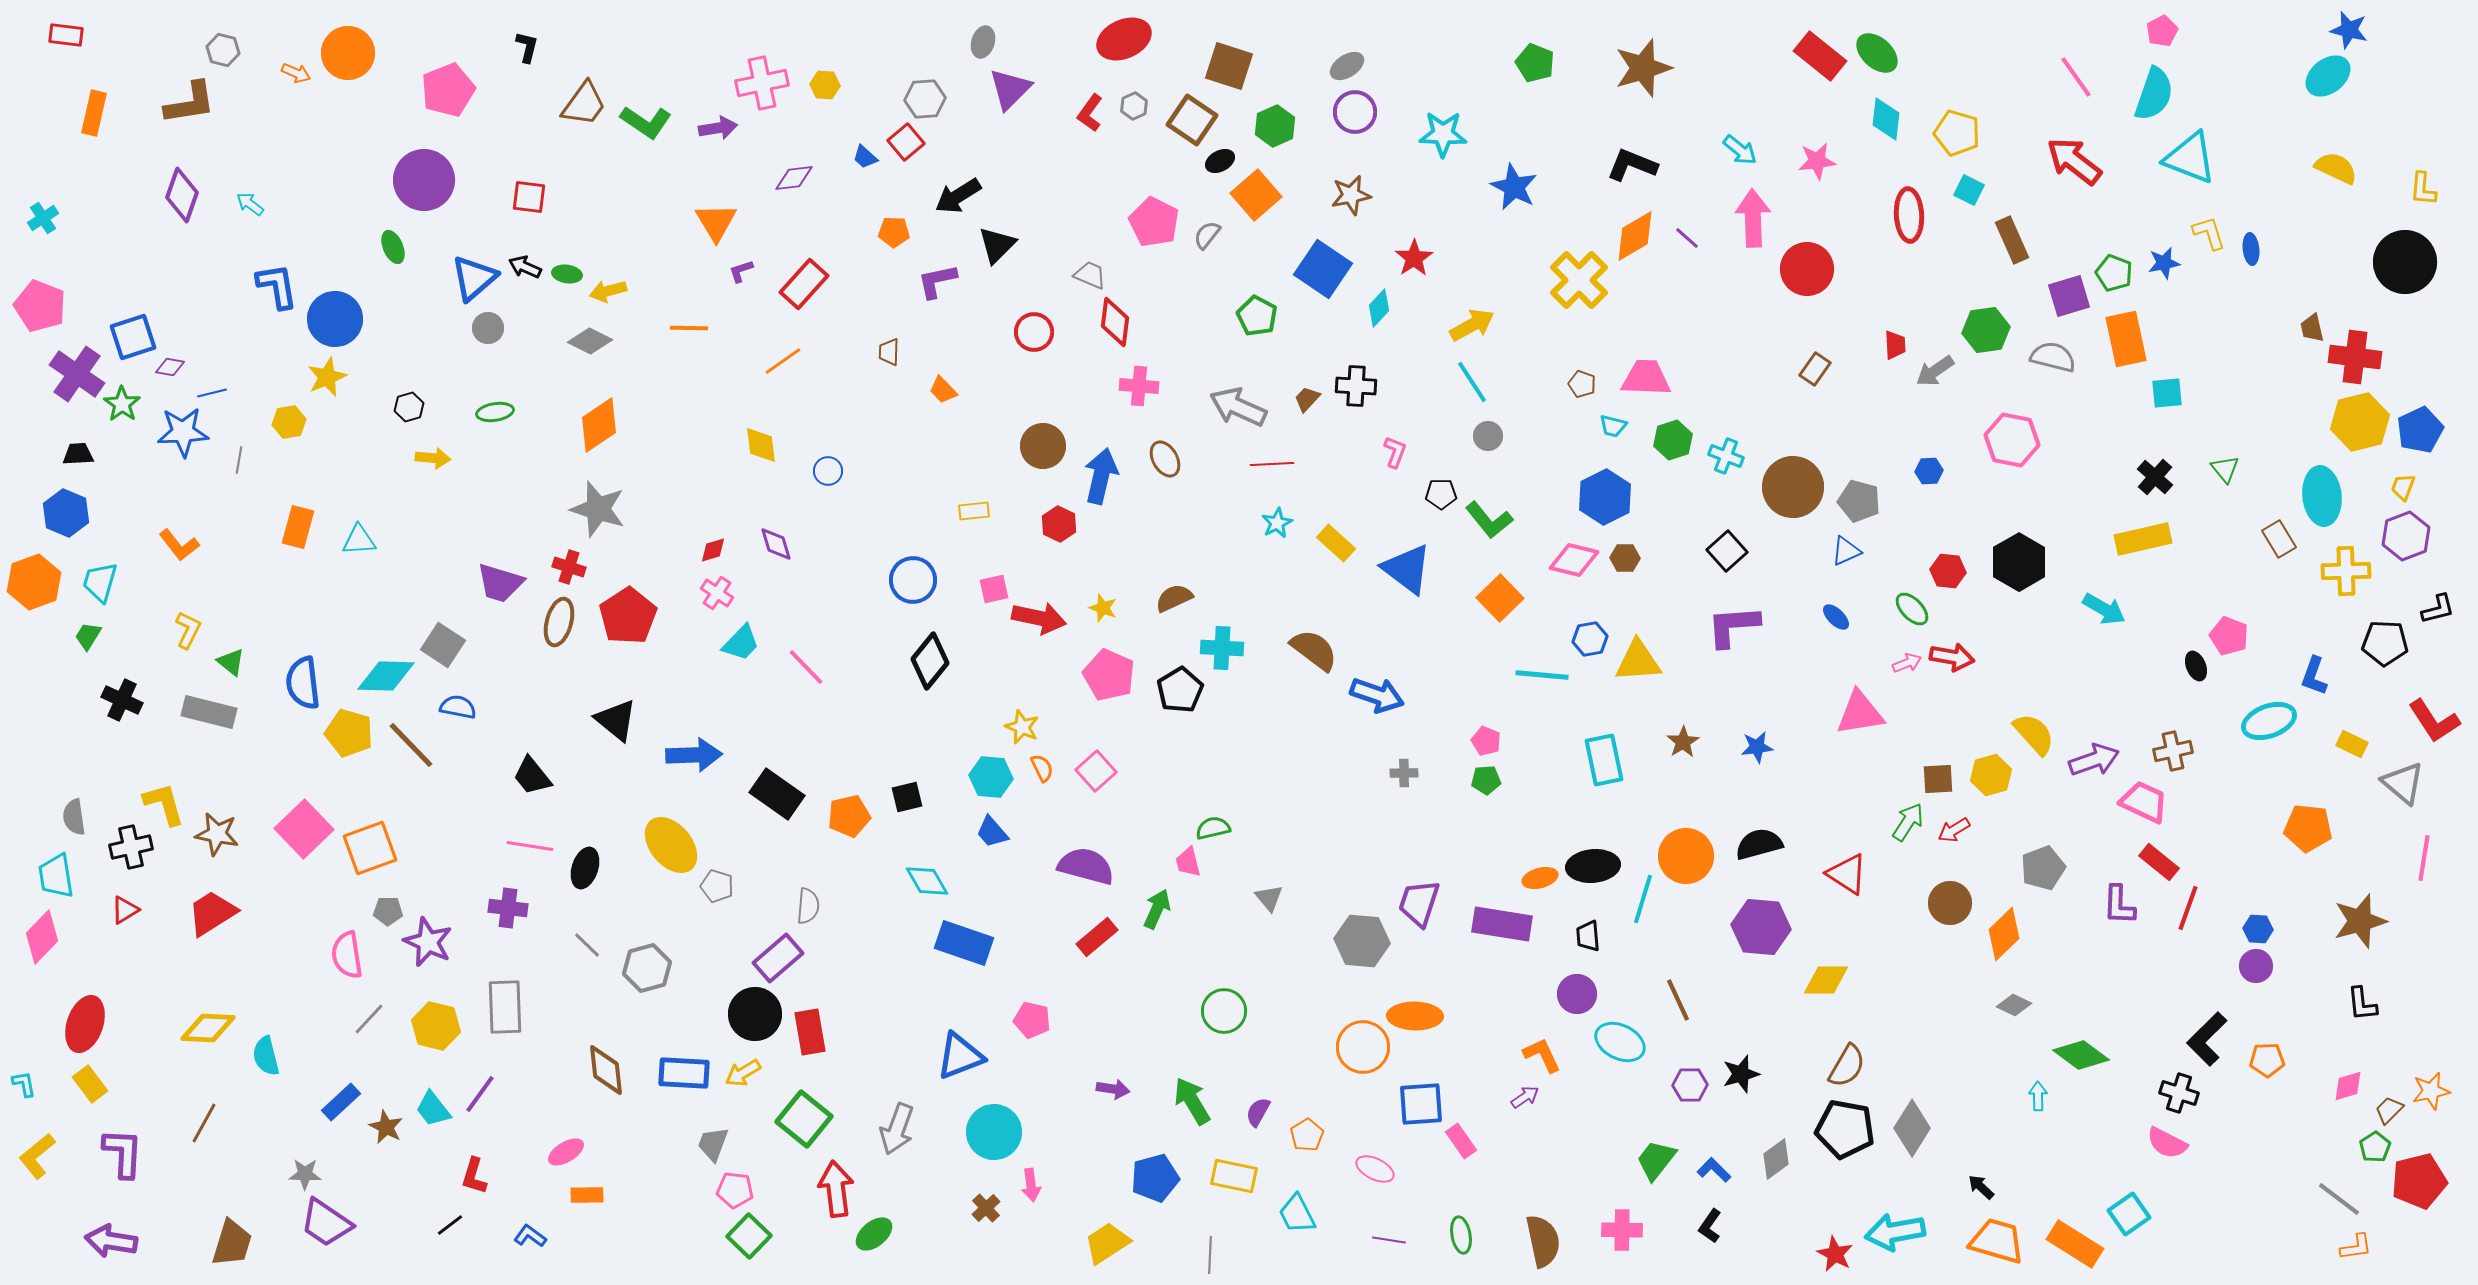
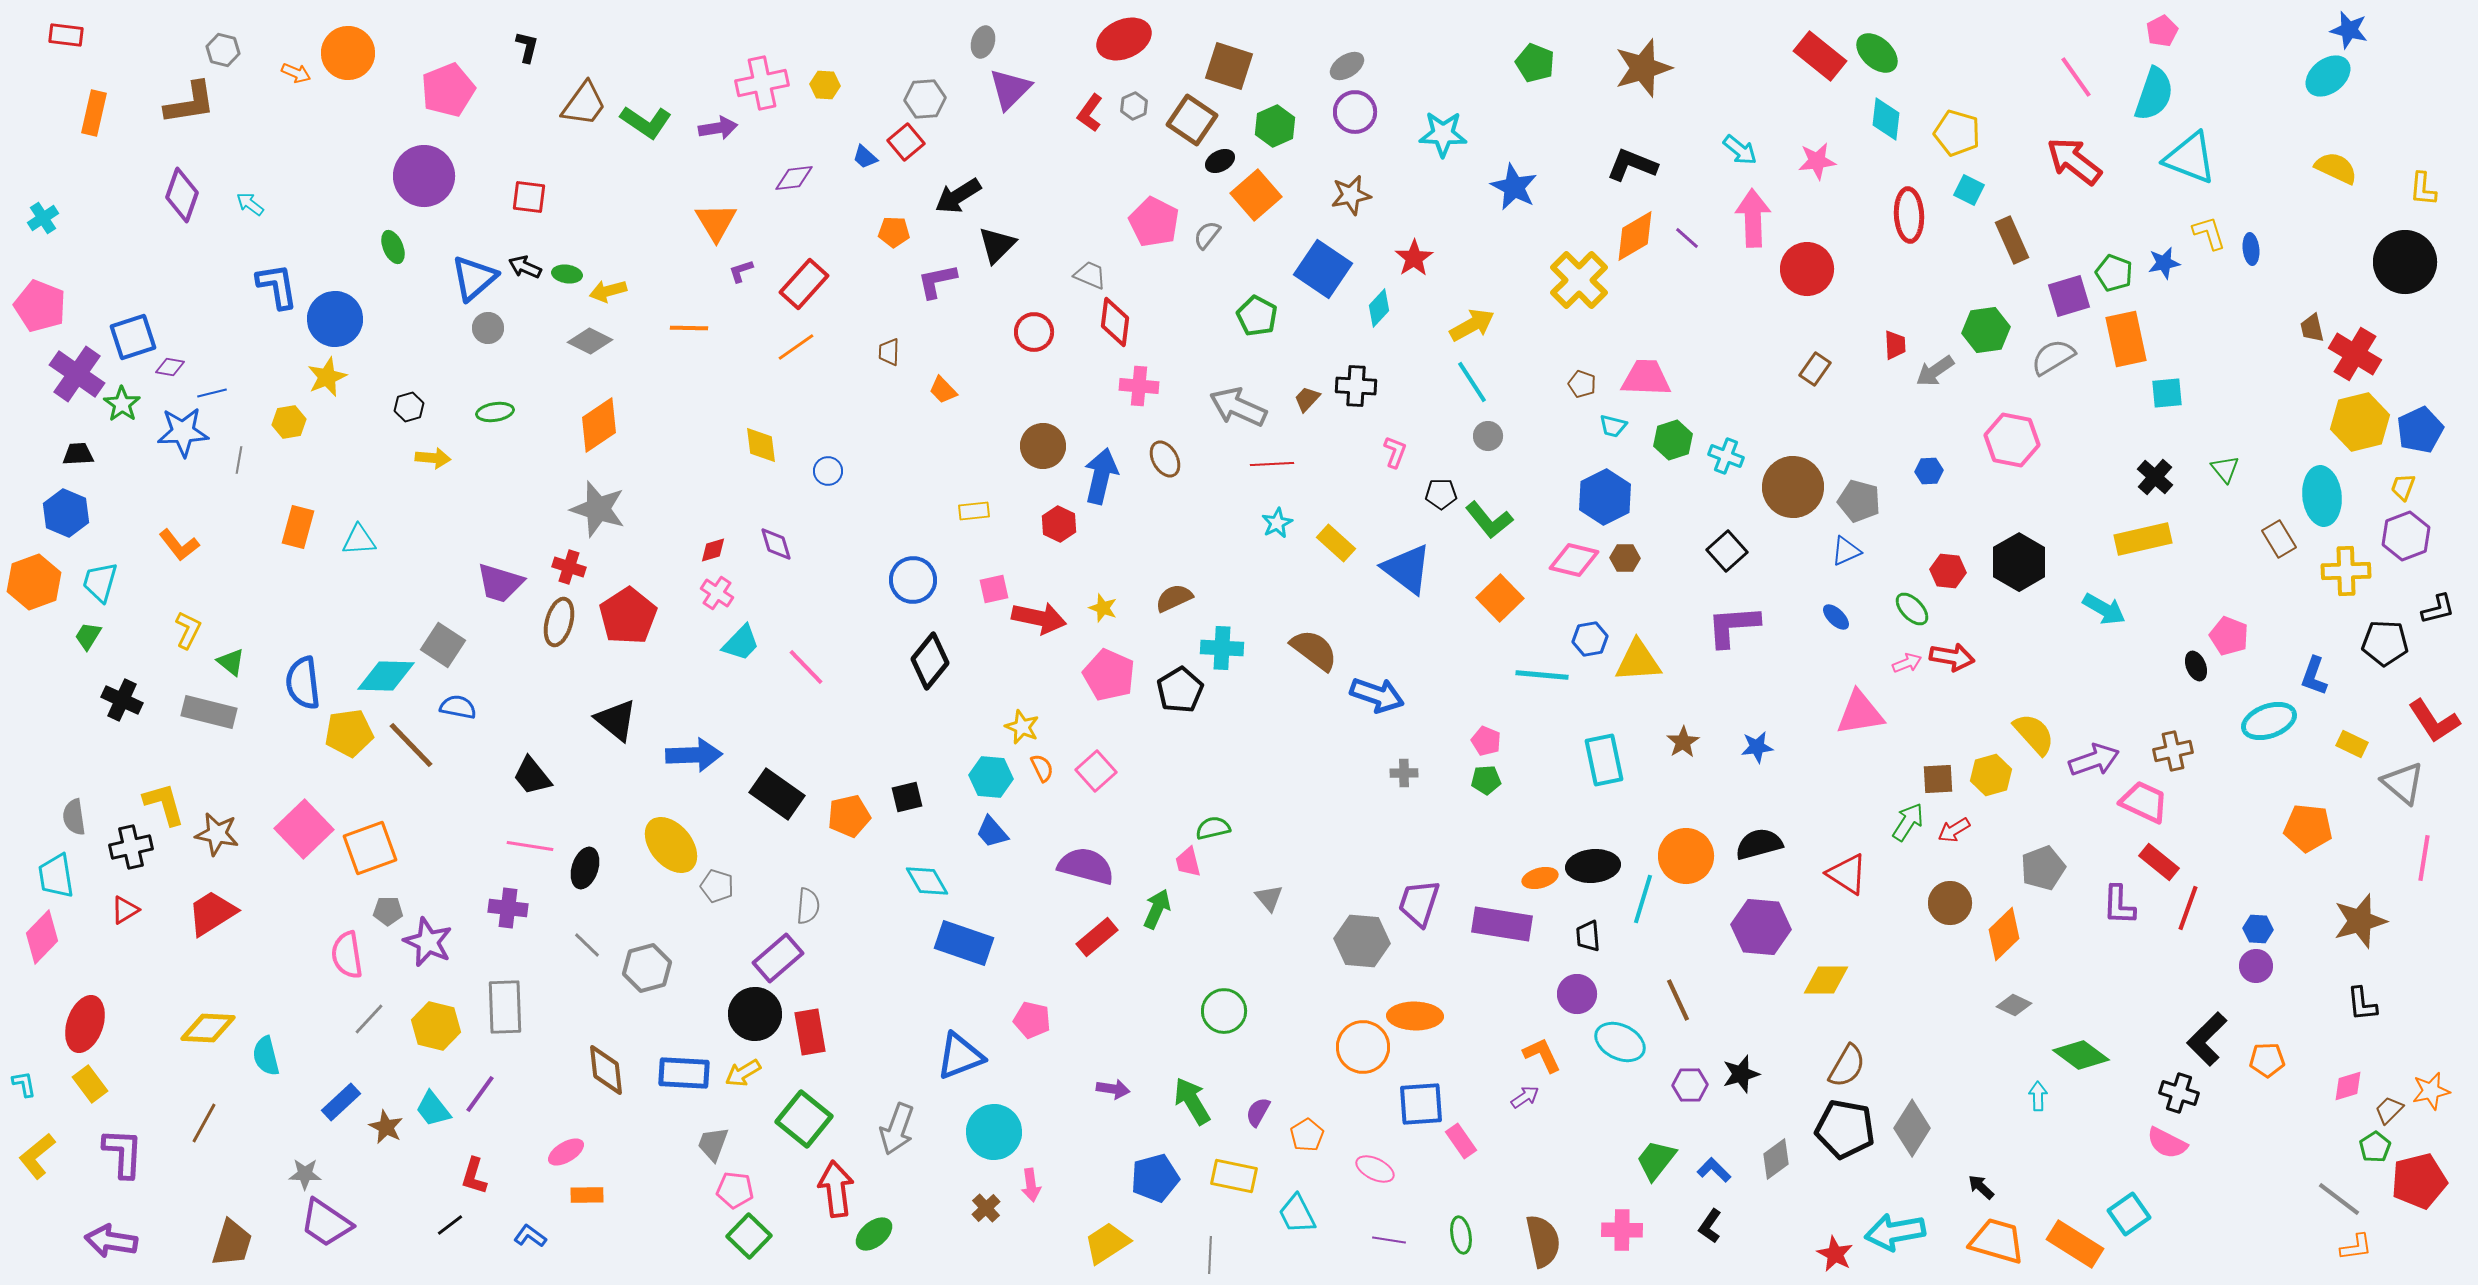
purple circle at (424, 180): moved 4 px up
gray semicircle at (2053, 357): rotated 45 degrees counterclockwise
red cross at (2355, 357): moved 3 px up; rotated 24 degrees clockwise
orange line at (783, 361): moved 13 px right, 14 px up
yellow pentagon at (349, 733): rotated 24 degrees counterclockwise
